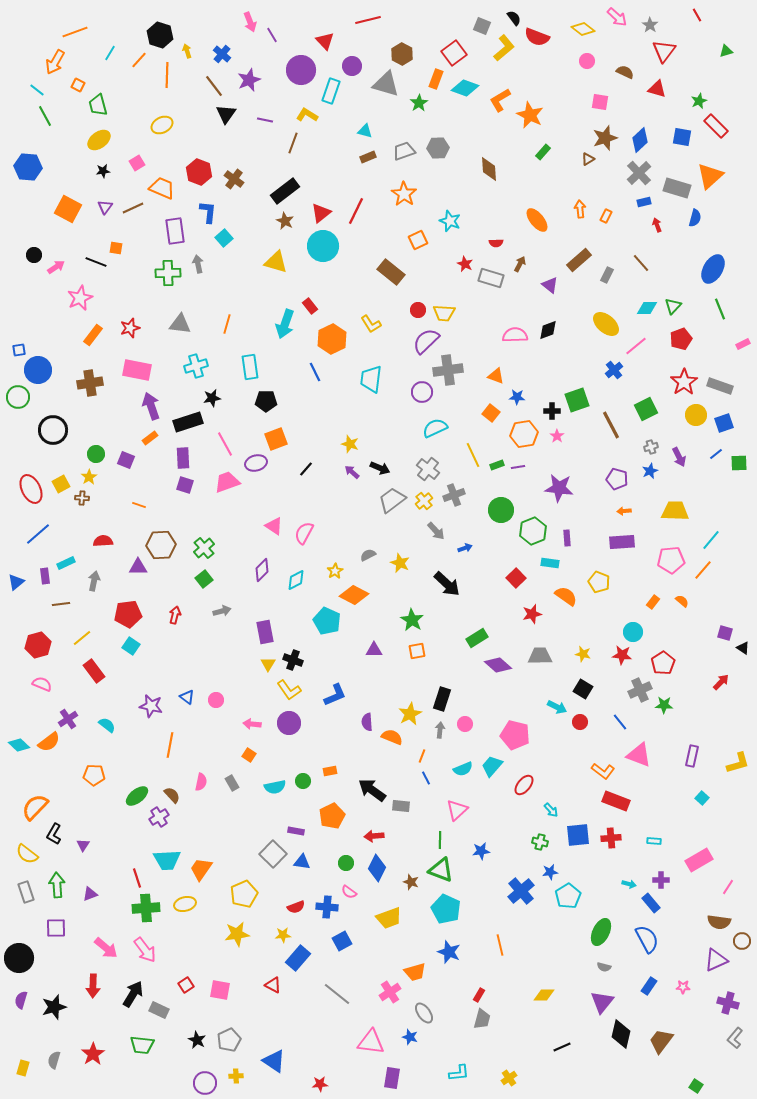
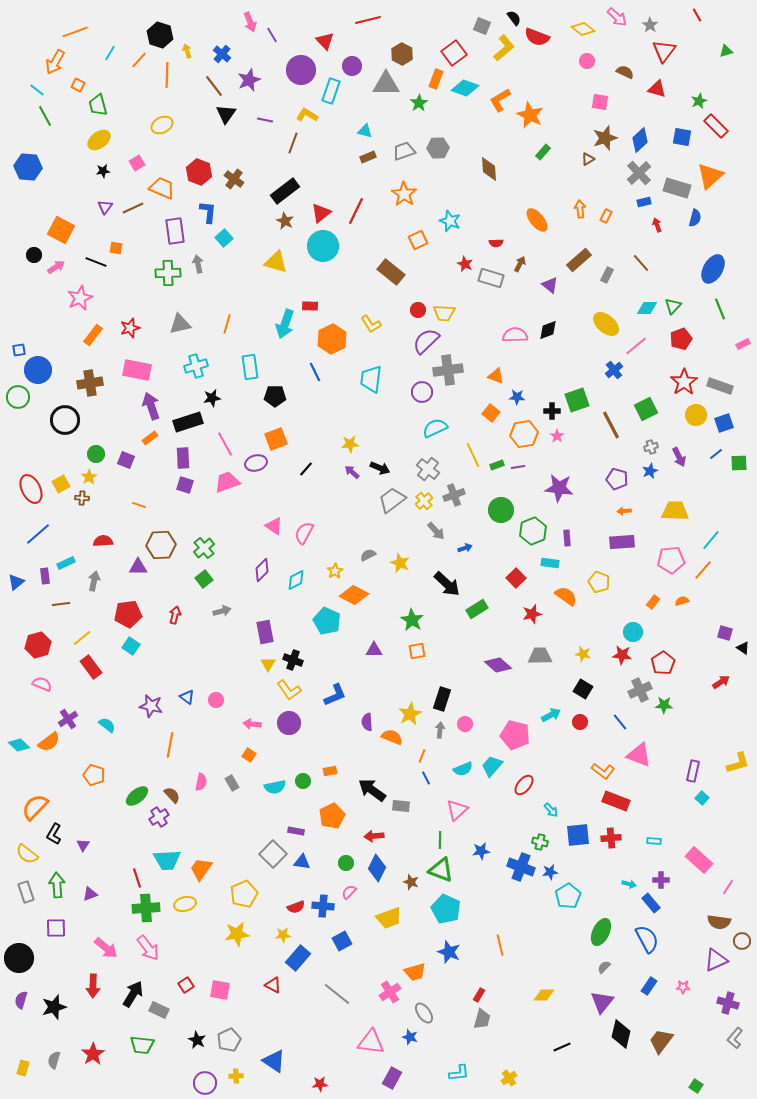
gray triangle at (386, 84): rotated 16 degrees counterclockwise
orange square at (68, 209): moved 7 px left, 21 px down
red rectangle at (310, 306): rotated 49 degrees counterclockwise
gray triangle at (180, 324): rotated 20 degrees counterclockwise
black pentagon at (266, 401): moved 9 px right, 5 px up
black circle at (53, 430): moved 12 px right, 10 px up
yellow star at (350, 444): rotated 24 degrees counterclockwise
orange semicircle at (682, 601): rotated 56 degrees counterclockwise
green rectangle at (477, 638): moved 29 px up
red rectangle at (94, 671): moved 3 px left, 4 px up
red arrow at (721, 682): rotated 12 degrees clockwise
cyan arrow at (557, 707): moved 6 px left, 8 px down; rotated 54 degrees counterclockwise
purple rectangle at (692, 756): moved 1 px right, 15 px down
orange pentagon at (94, 775): rotated 15 degrees clockwise
pink rectangle at (699, 860): rotated 72 degrees clockwise
blue cross at (521, 891): moved 24 px up; rotated 28 degrees counterclockwise
pink semicircle at (349, 892): rotated 98 degrees clockwise
blue cross at (327, 907): moved 4 px left, 1 px up
pink arrow at (145, 950): moved 3 px right, 2 px up
gray semicircle at (604, 967): rotated 120 degrees clockwise
purple rectangle at (392, 1078): rotated 20 degrees clockwise
